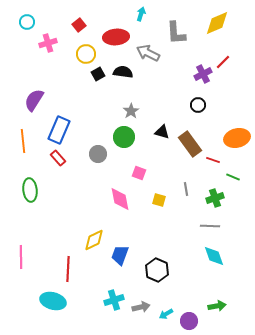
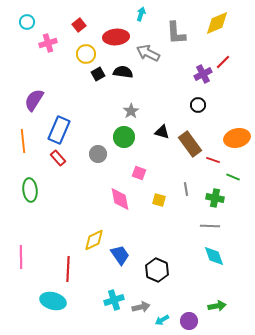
green cross at (215, 198): rotated 30 degrees clockwise
blue trapezoid at (120, 255): rotated 125 degrees clockwise
cyan arrow at (166, 314): moved 4 px left, 6 px down
